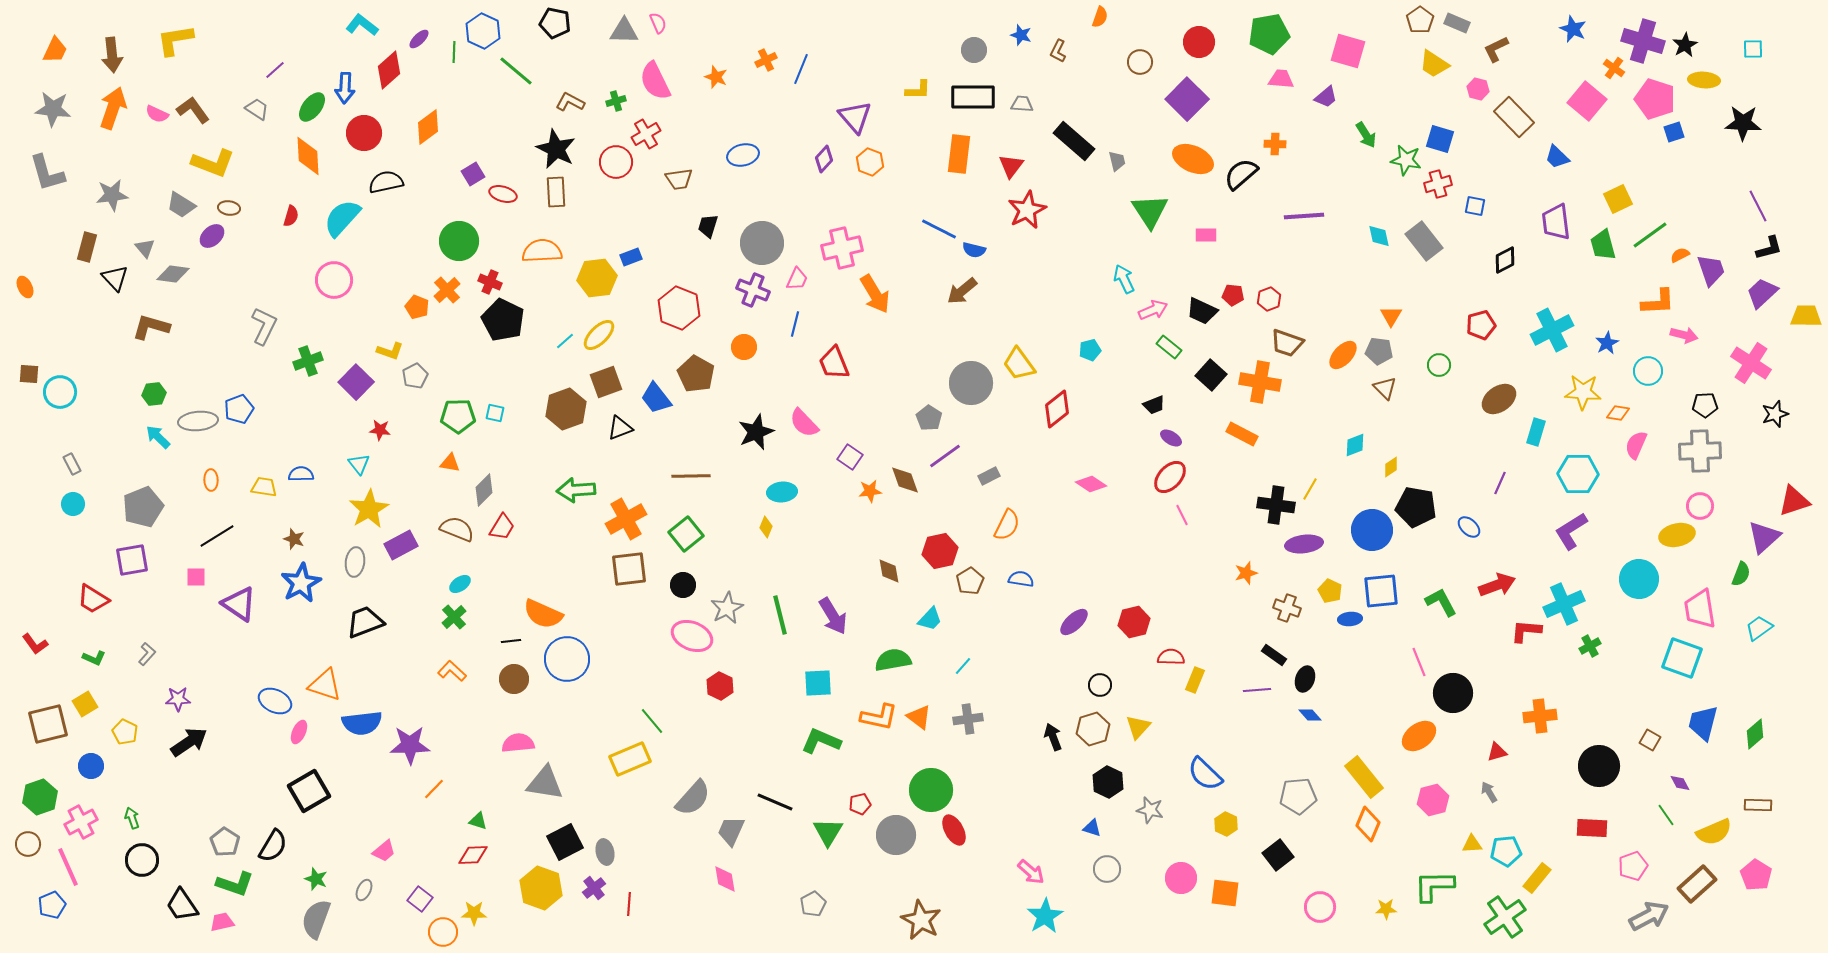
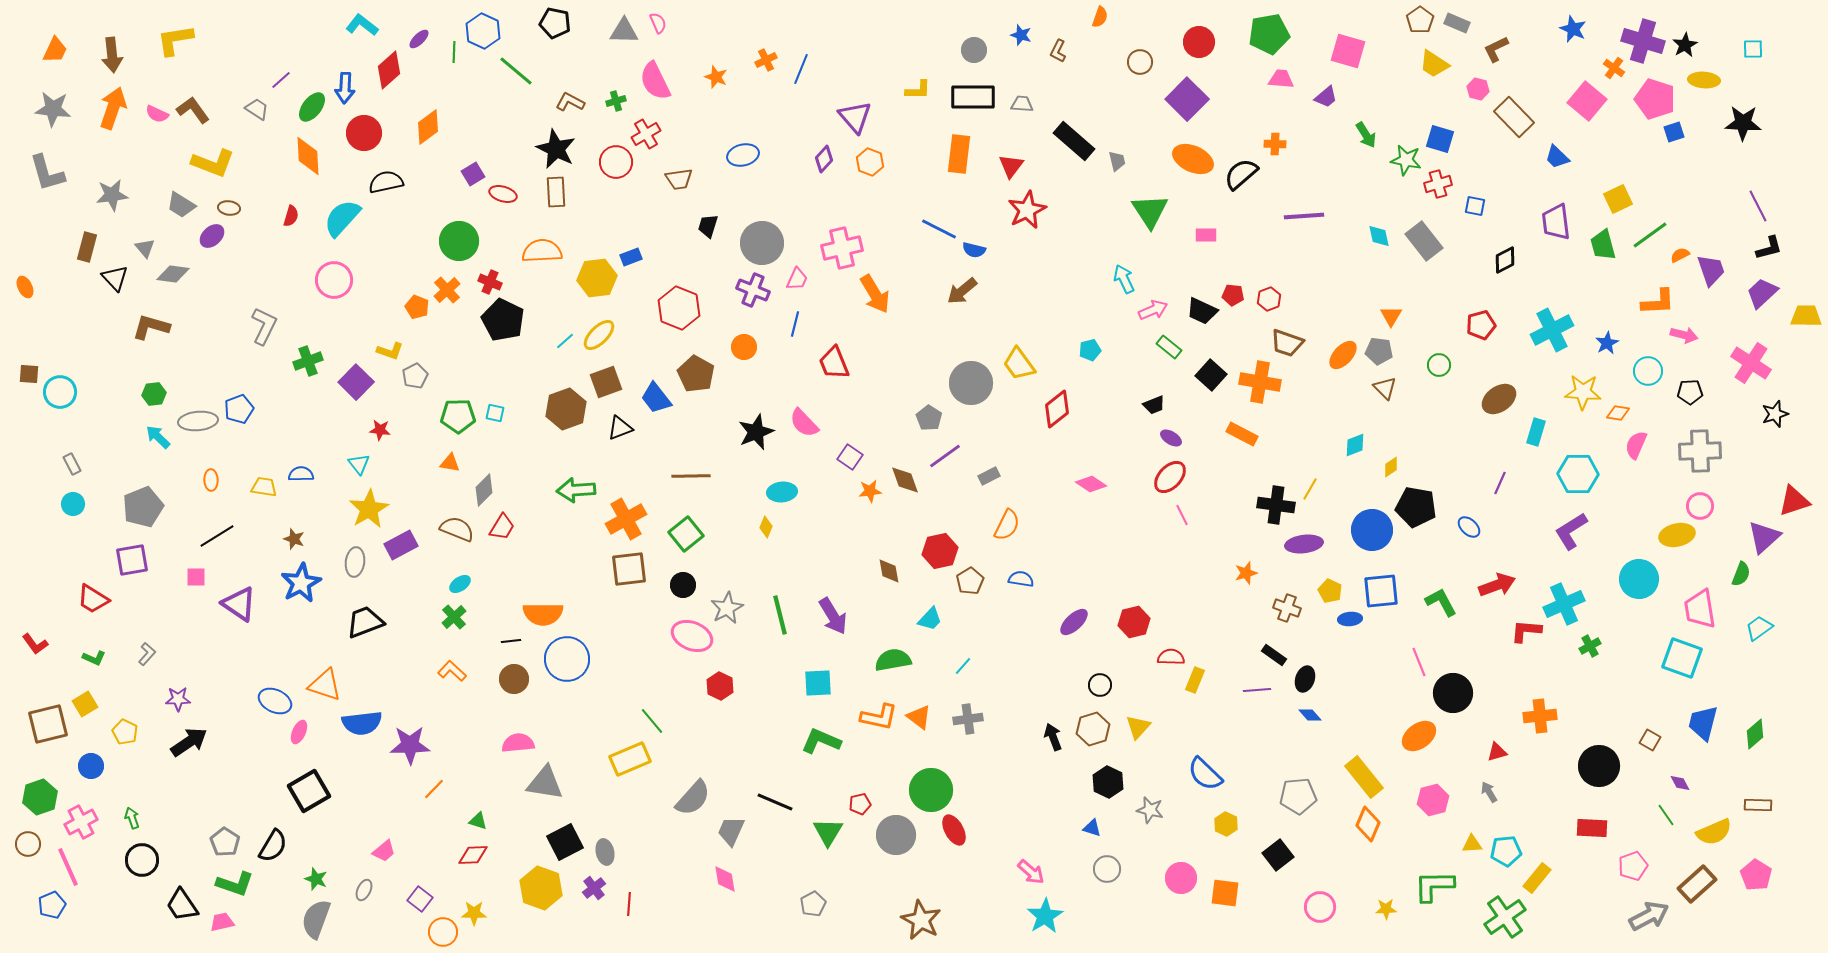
purple line at (275, 70): moved 6 px right, 10 px down
black pentagon at (1705, 405): moved 15 px left, 13 px up
orange semicircle at (543, 614): rotated 24 degrees counterclockwise
